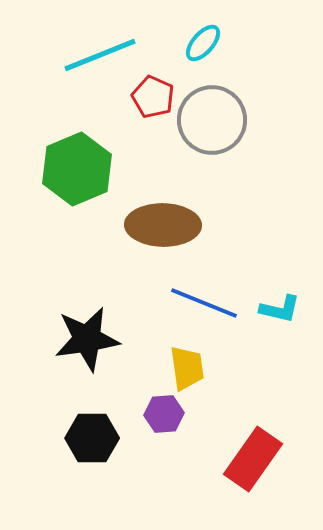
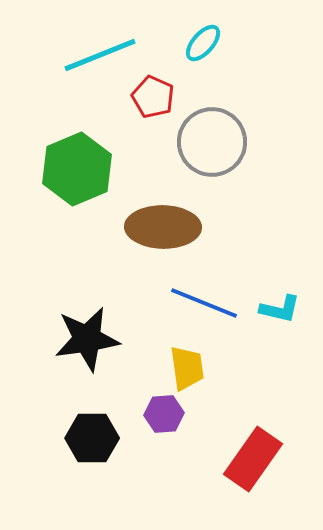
gray circle: moved 22 px down
brown ellipse: moved 2 px down
